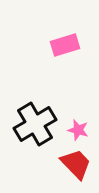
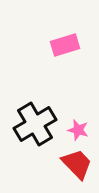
red trapezoid: moved 1 px right
